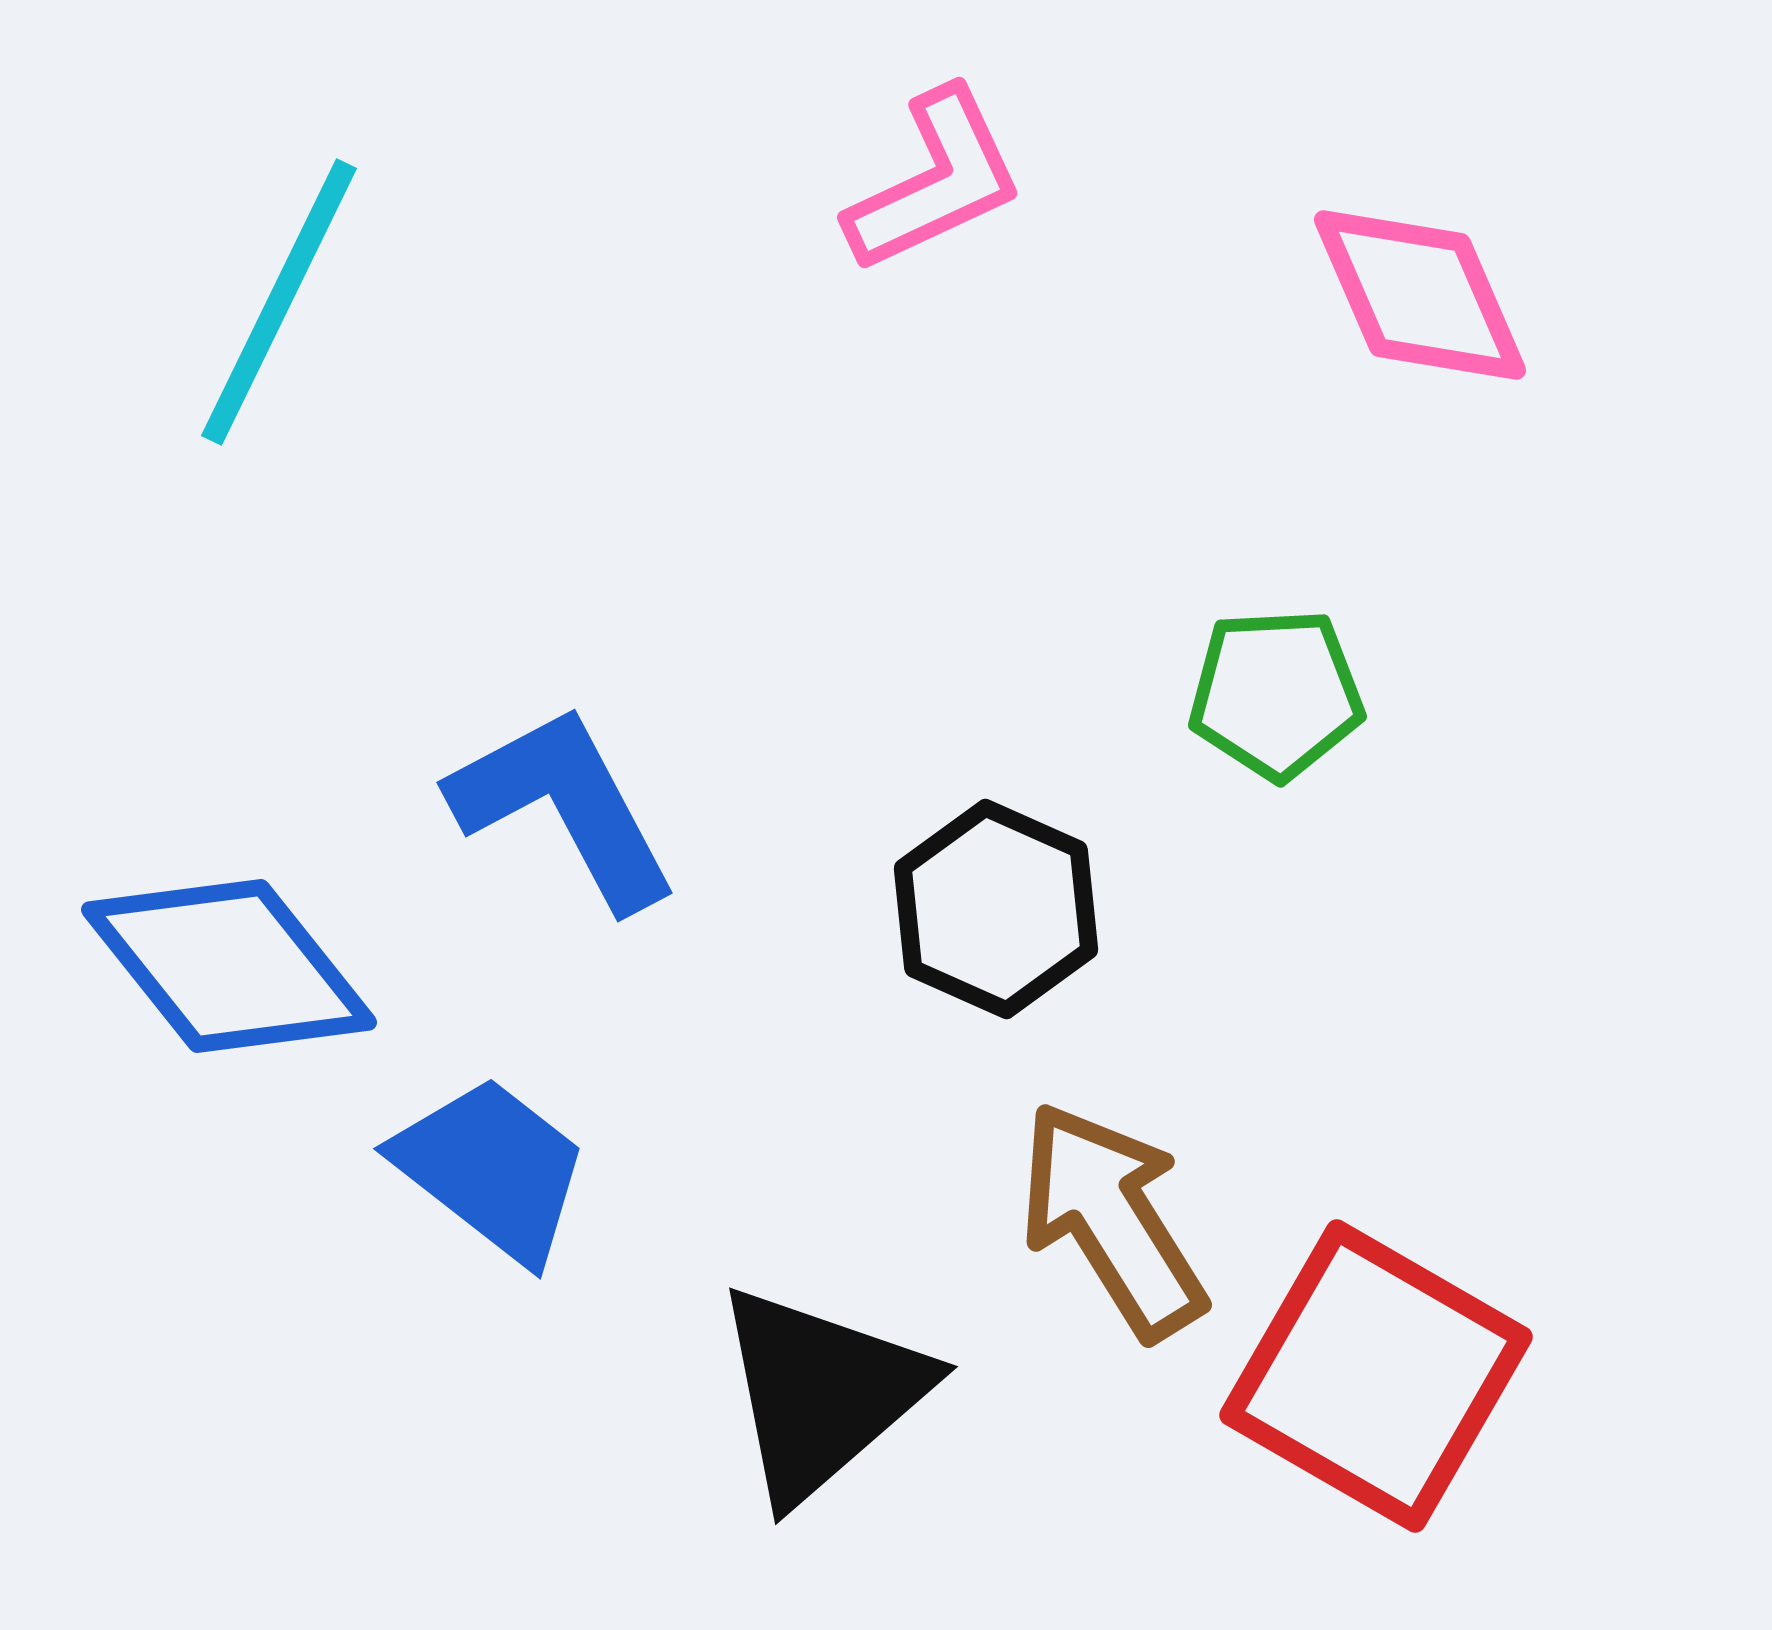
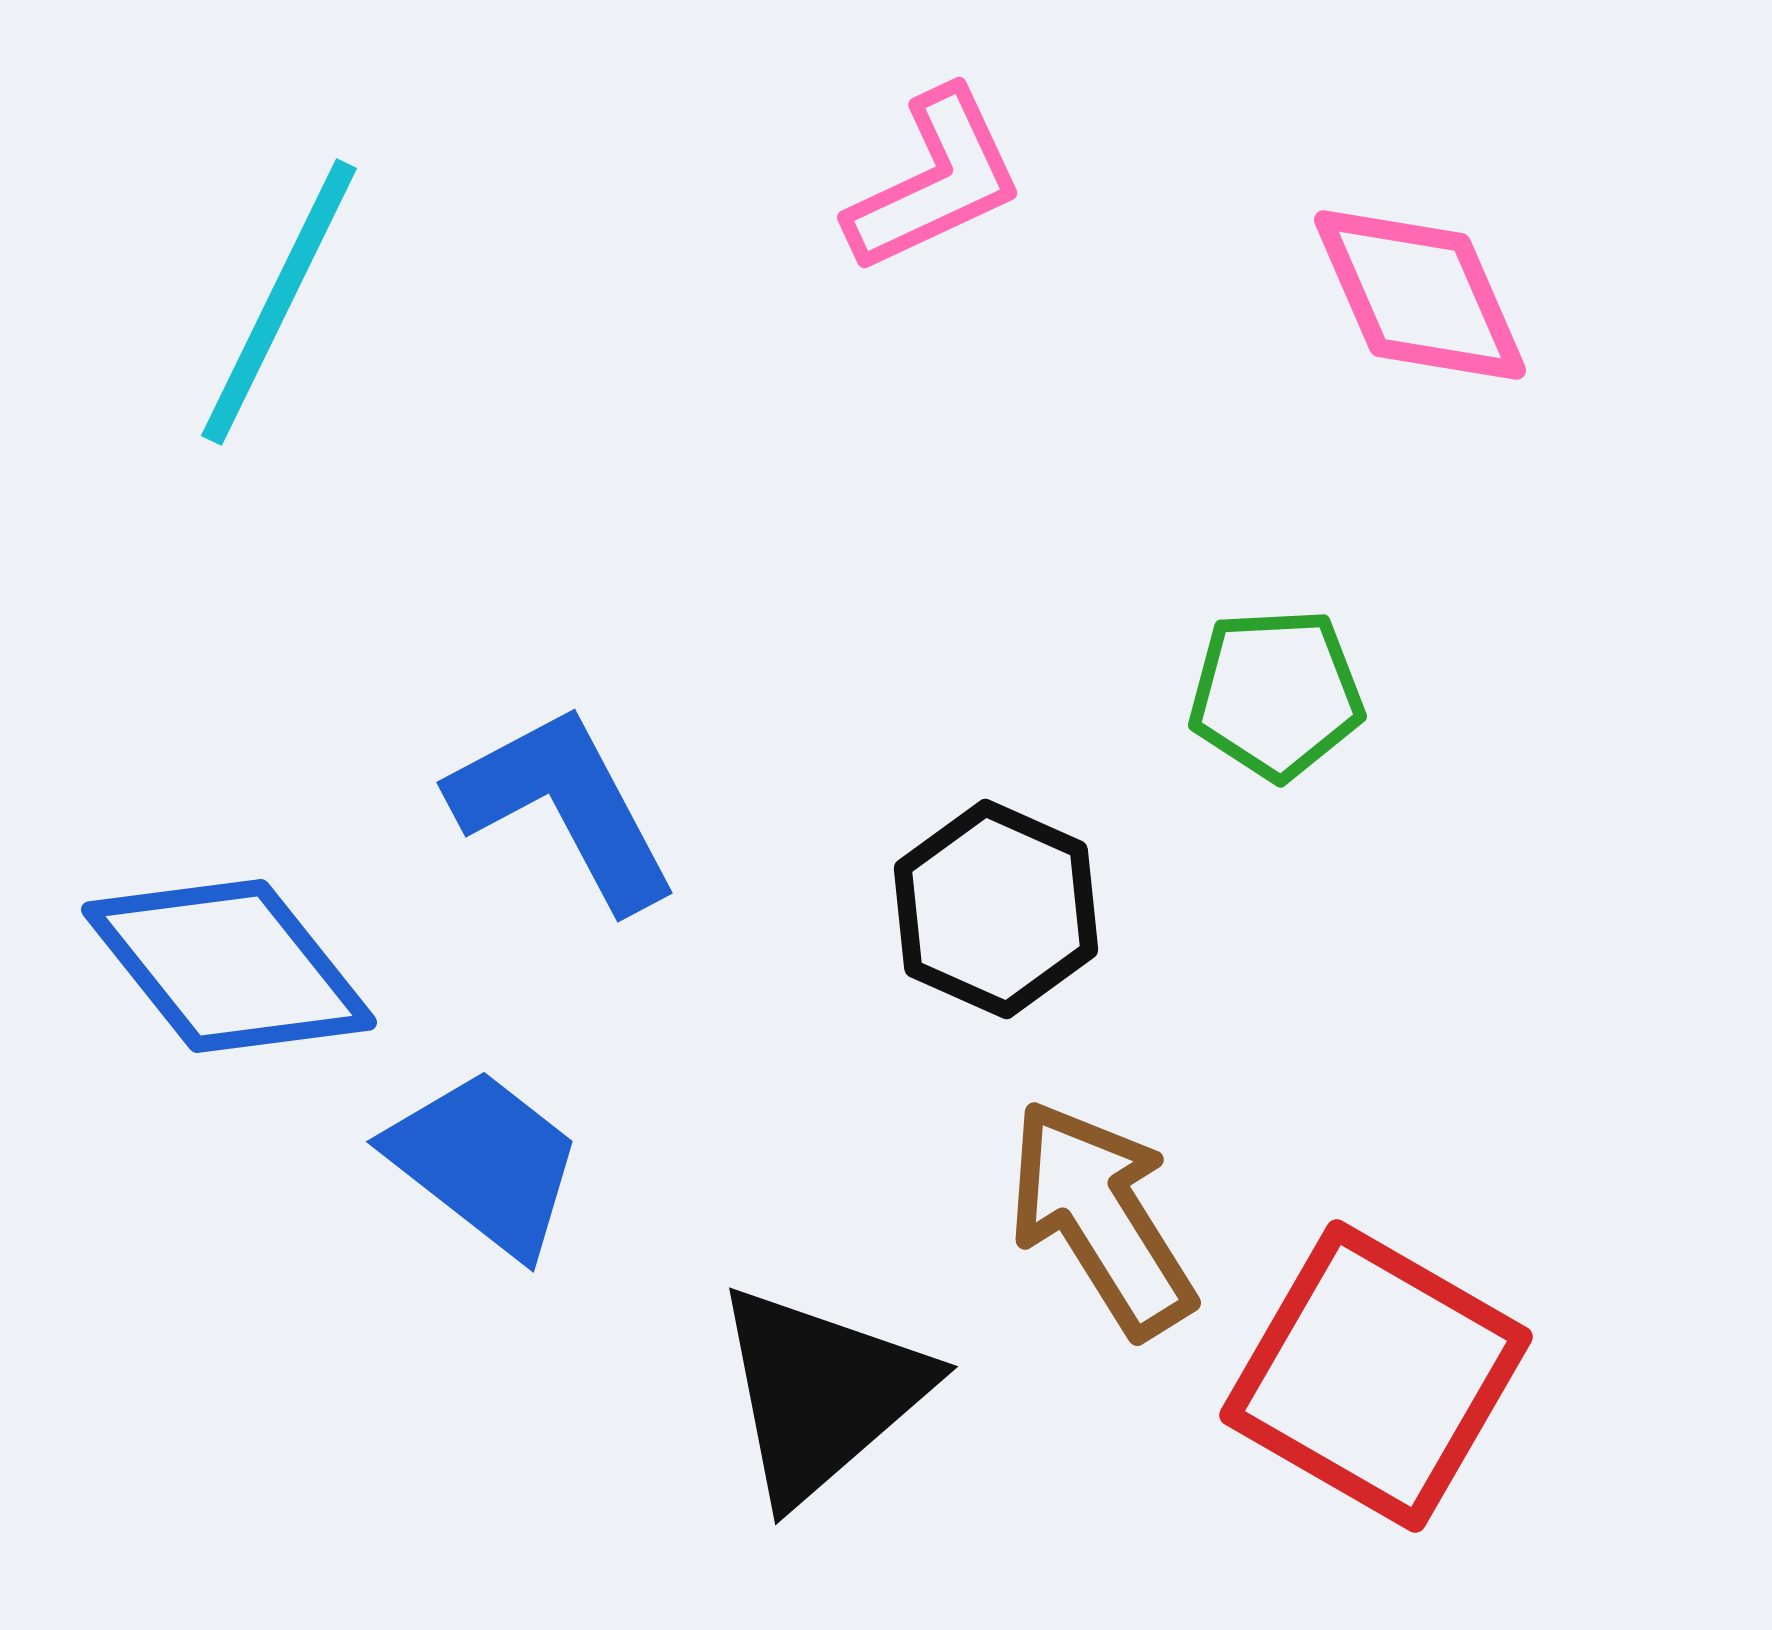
blue trapezoid: moved 7 px left, 7 px up
brown arrow: moved 11 px left, 2 px up
